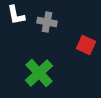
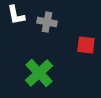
red square: rotated 18 degrees counterclockwise
